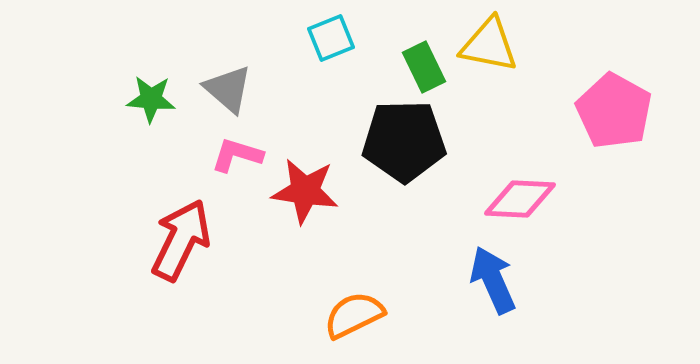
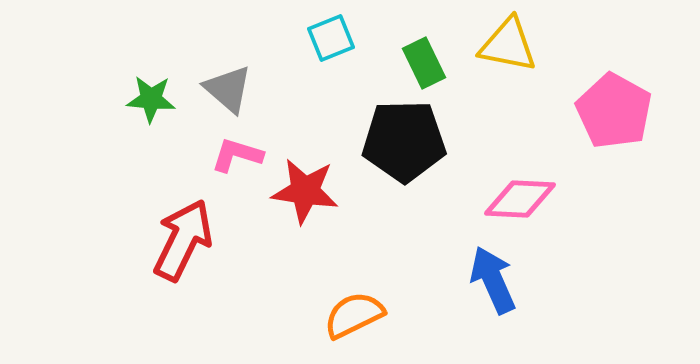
yellow triangle: moved 19 px right
green rectangle: moved 4 px up
red arrow: moved 2 px right
